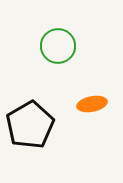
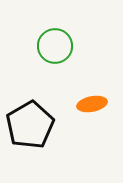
green circle: moved 3 px left
